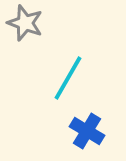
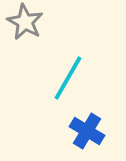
gray star: moved 1 px up; rotated 9 degrees clockwise
